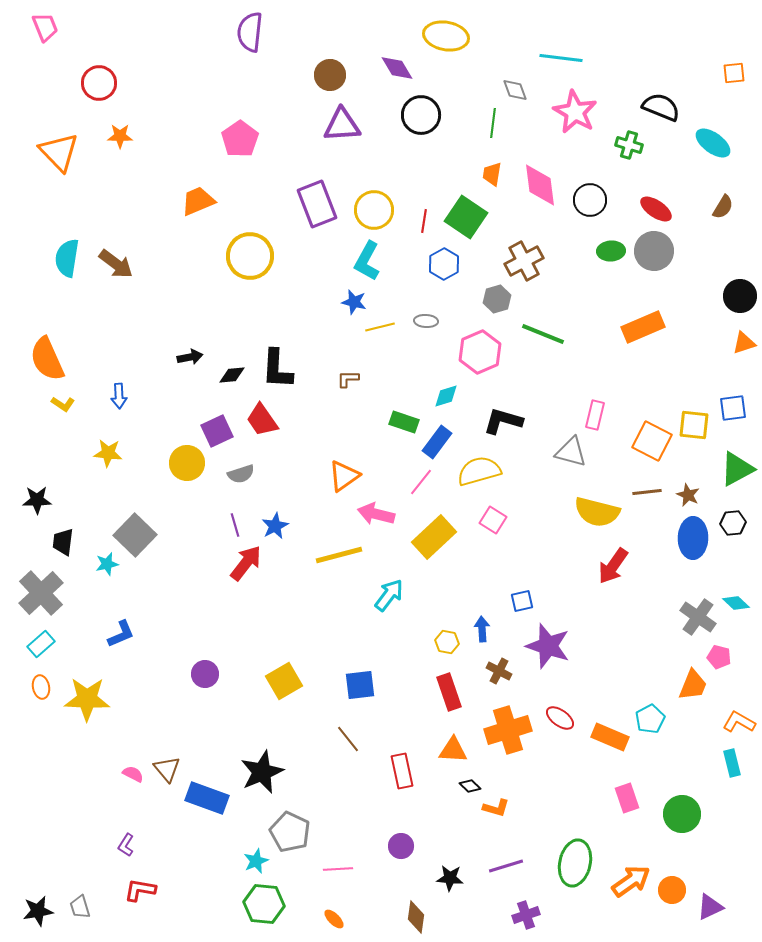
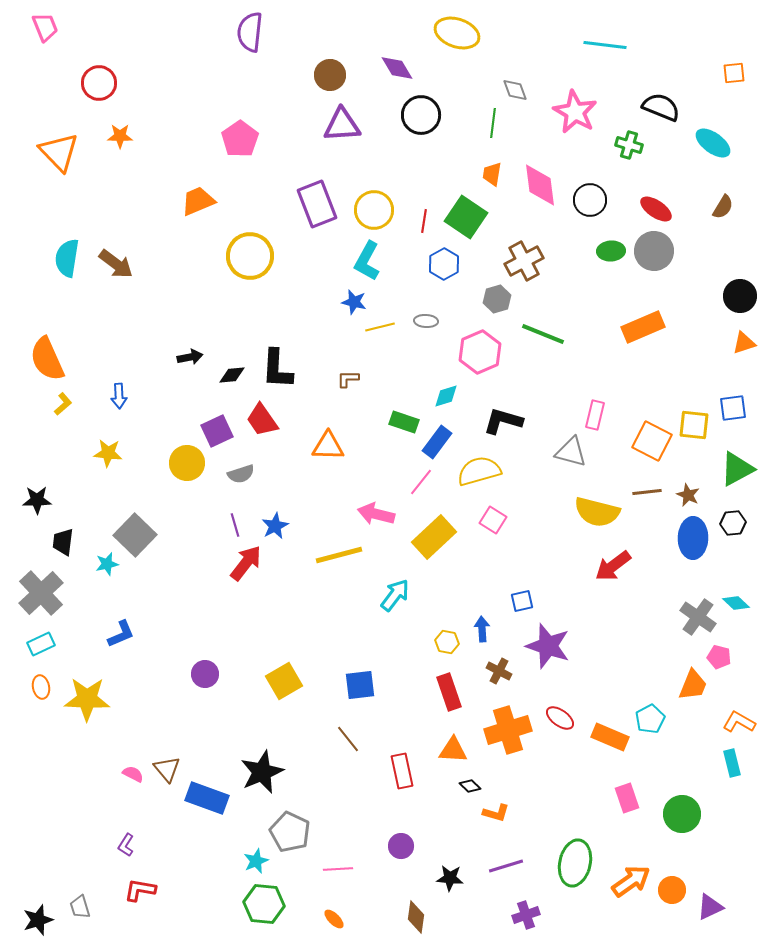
yellow ellipse at (446, 36): moved 11 px right, 3 px up; rotated 9 degrees clockwise
cyan line at (561, 58): moved 44 px right, 13 px up
yellow L-shape at (63, 404): rotated 75 degrees counterclockwise
orange triangle at (344, 476): moved 16 px left, 30 px up; rotated 36 degrees clockwise
red arrow at (613, 566): rotated 18 degrees clockwise
cyan arrow at (389, 595): moved 6 px right
cyan rectangle at (41, 644): rotated 16 degrees clockwise
orange L-shape at (496, 808): moved 5 px down
black star at (38, 911): moved 9 px down; rotated 8 degrees counterclockwise
